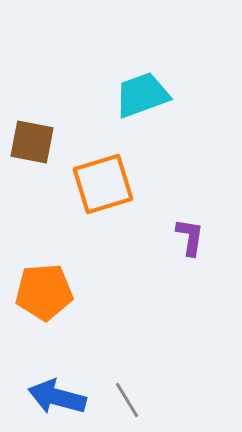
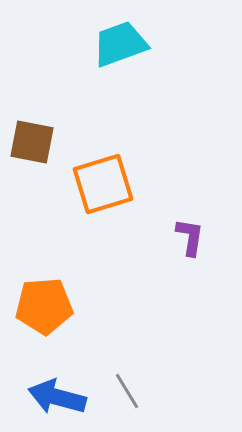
cyan trapezoid: moved 22 px left, 51 px up
orange pentagon: moved 14 px down
gray line: moved 9 px up
